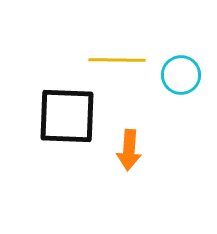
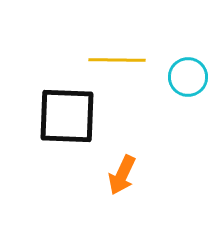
cyan circle: moved 7 px right, 2 px down
orange arrow: moved 7 px left, 25 px down; rotated 21 degrees clockwise
